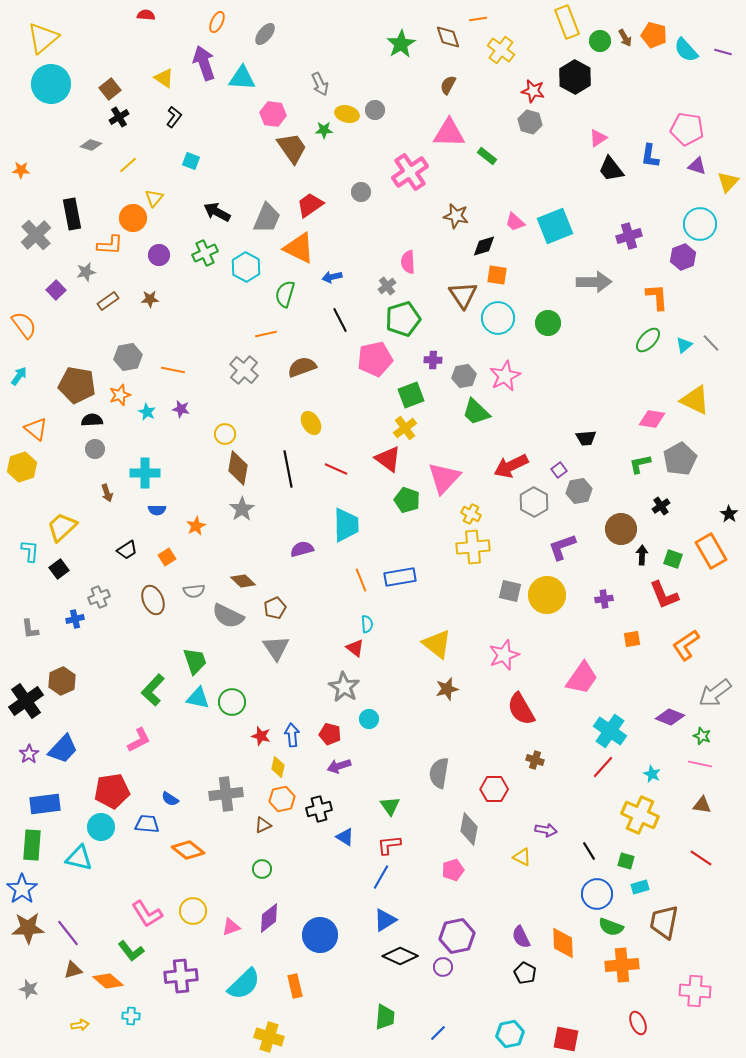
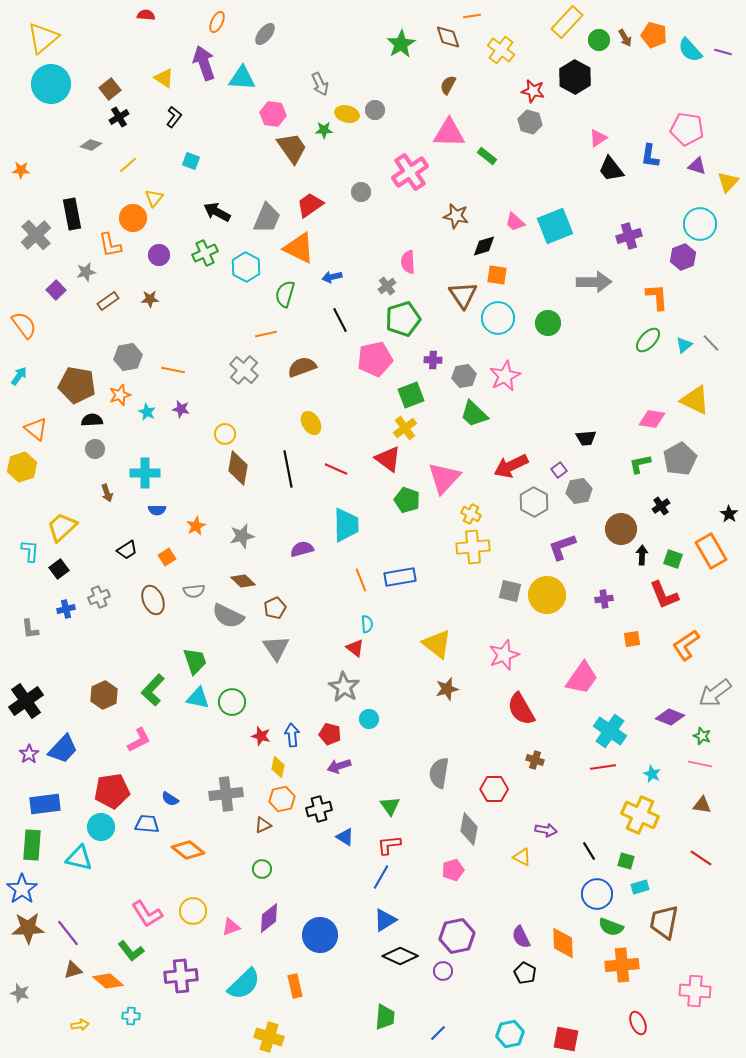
orange line at (478, 19): moved 6 px left, 3 px up
yellow rectangle at (567, 22): rotated 64 degrees clockwise
green circle at (600, 41): moved 1 px left, 1 px up
cyan semicircle at (686, 50): moved 4 px right
orange L-shape at (110, 245): rotated 76 degrees clockwise
green trapezoid at (476, 412): moved 2 px left, 2 px down
gray star at (242, 509): moved 27 px down; rotated 20 degrees clockwise
blue cross at (75, 619): moved 9 px left, 10 px up
brown hexagon at (62, 681): moved 42 px right, 14 px down
red line at (603, 767): rotated 40 degrees clockwise
purple circle at (443, 967): moved 4 px down
gray star at (29, 989): moved 9 px left, 4 px down
